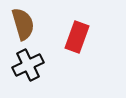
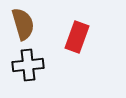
black cross: rotated 20 degrees clockwise
